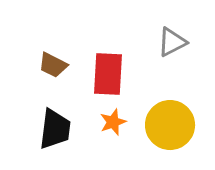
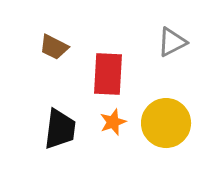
brown trapezoid: moved 1 px right, 18 px up
yellow circle: moved 4 px left, 2 px up
black trapezoid: moved 5 px right
